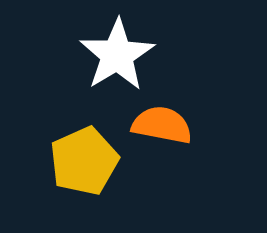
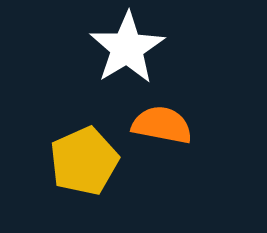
white star: moved 10 px right, 7 px up
